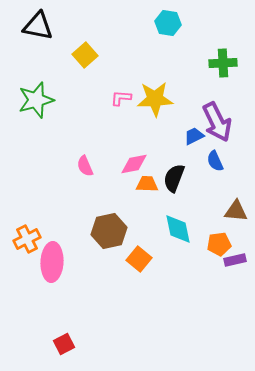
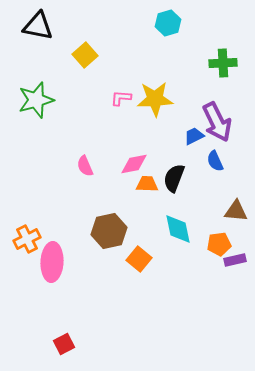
cyan hexagon: rotated 25 degrees counterclockwise
